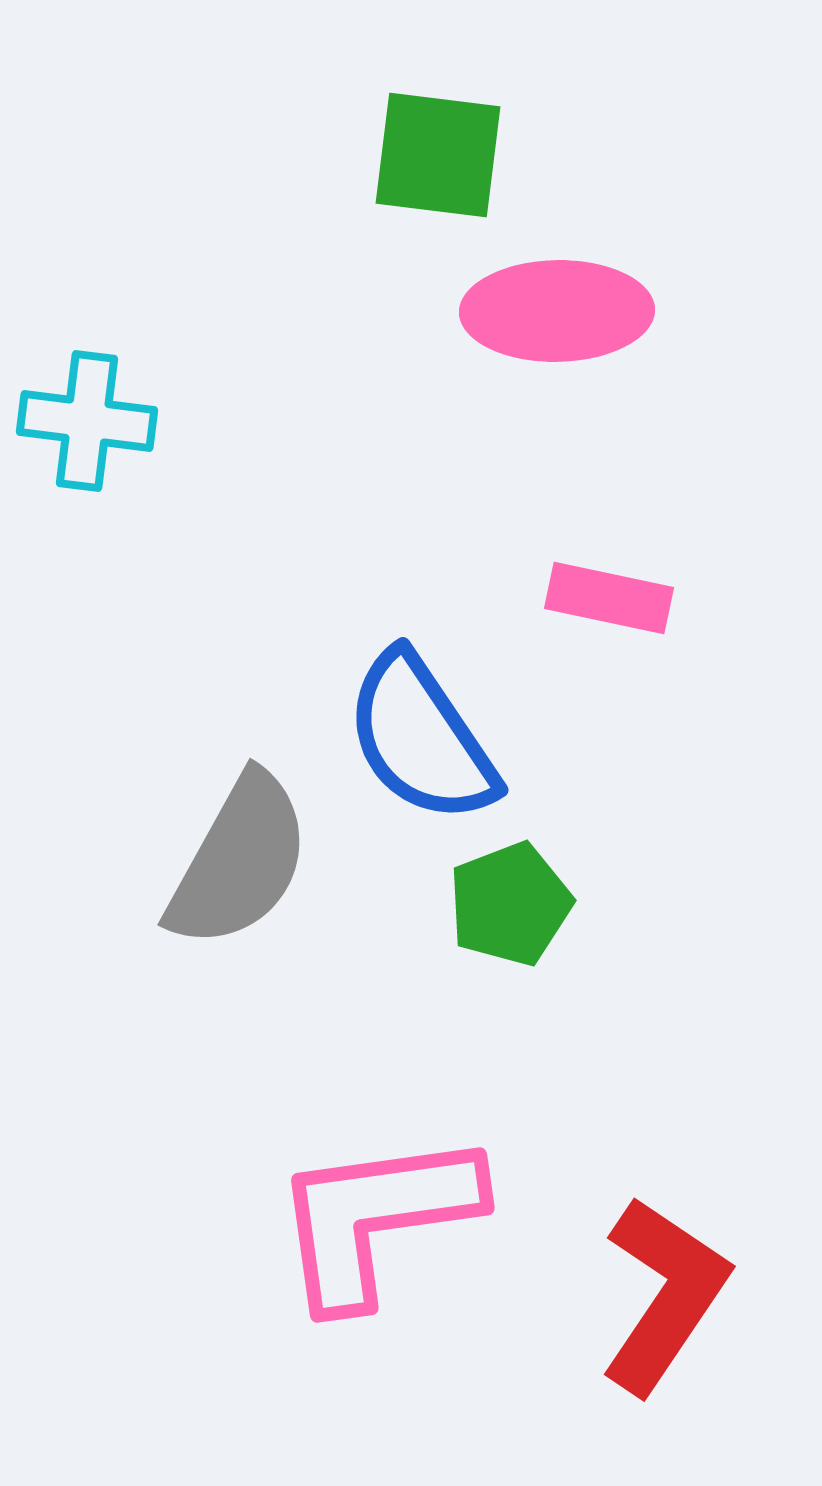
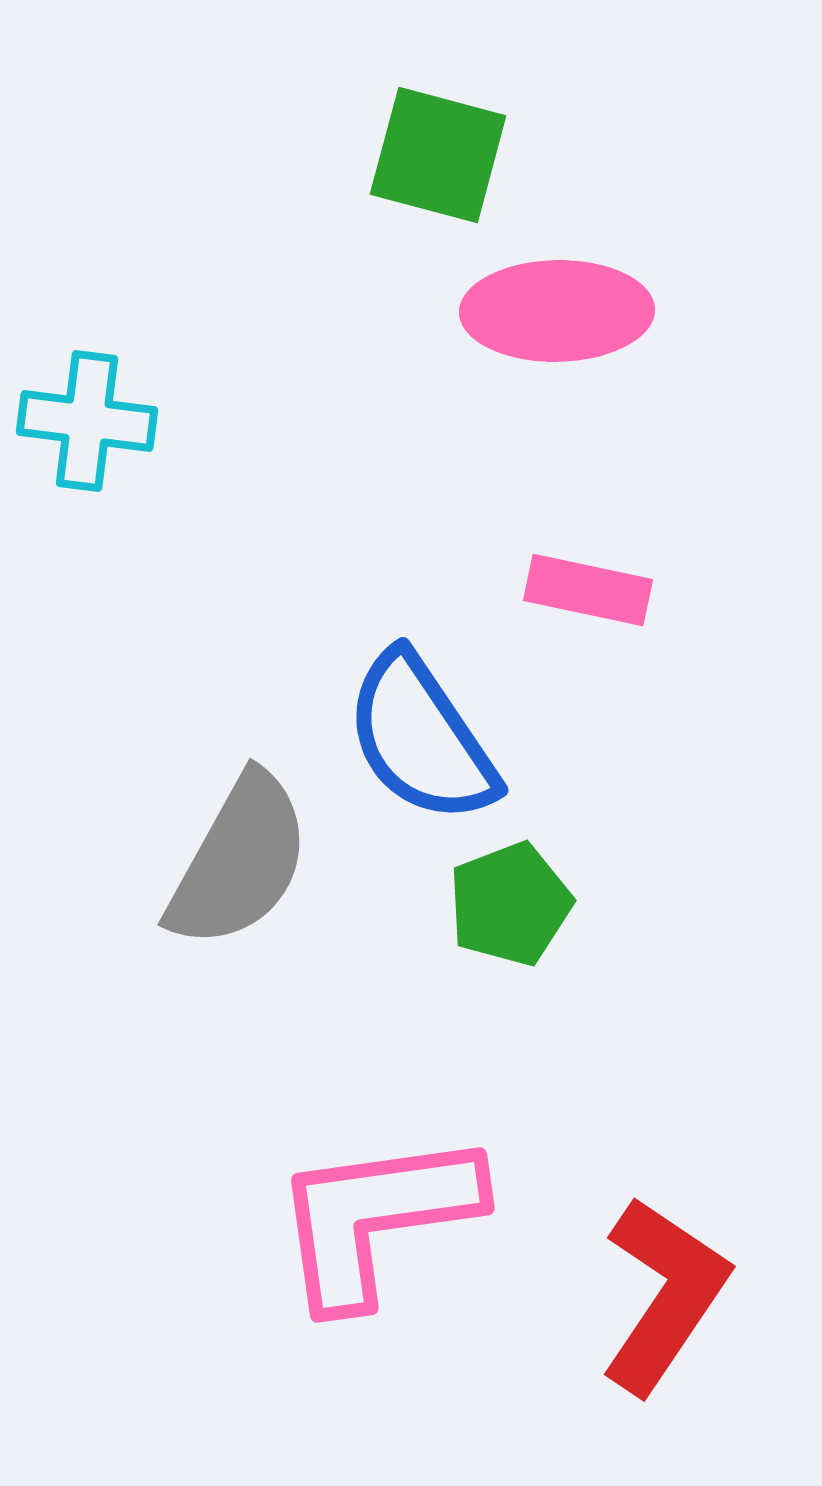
green square: rotated 8 degrees clockwise
pink rectangle: moved 21 px left, 8 px up
